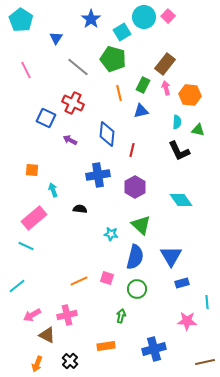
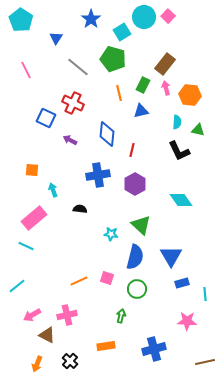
purple hexagon at (135, 187): moved 3 px up
cyan line at (207, 302): moved 2 px left, 8 px up
